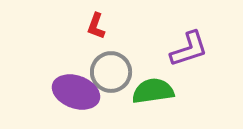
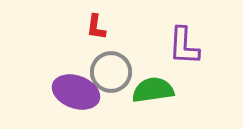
red L-shape: moved 1 px down; rotated 12 degrees counterclockwise
purple L-shape: moved 5 px left, 3 px up; rotated 111 degrees clockwise
green semicircle: moved 1 px up
